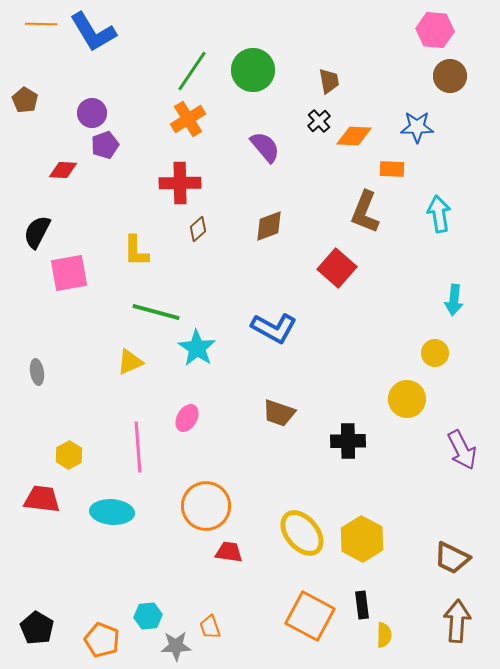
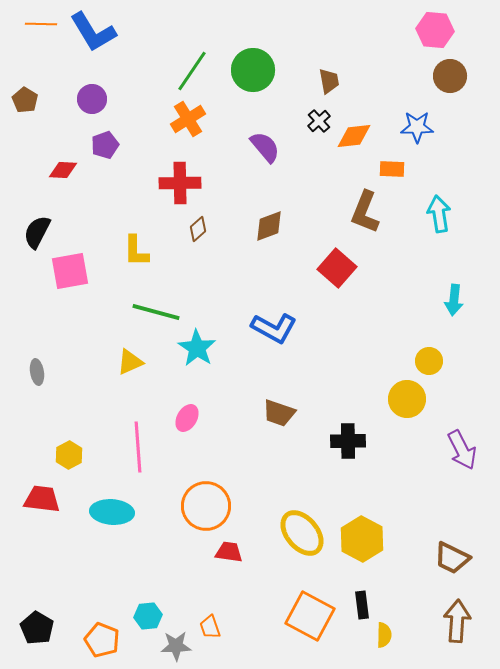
purple circle at (92, 113): moved 14 px up
orange diamond at (354, 136): rotated 9 degrees counterclockwise
pink square at (69, 273): moved 1 px right, 2 px up
yellow circle at (435, 353): moved 6 px left, 8 px down
